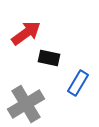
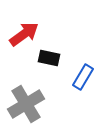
red arrow: moved 2 px left, 1 px down
blue rectangle: moved 5 px right, 6 px up
